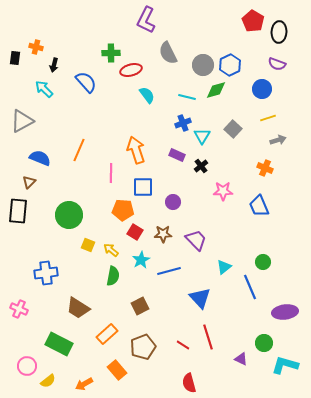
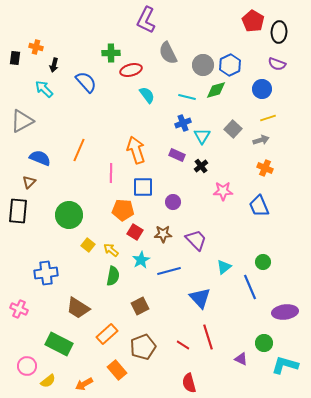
gray arrow at (278, 140): moved 17 px left
yellow square at (88, 245): rotated 16 degrees clockwise
